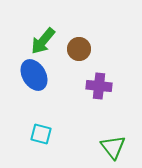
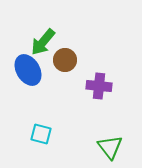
green arrow: moved 1 px down
brown circle: moved 14 px left, 11 px down
blue ellipse: moved 6 px left, 5 px up
green triangle: moved 3 px left
